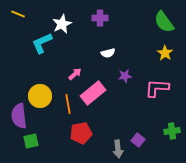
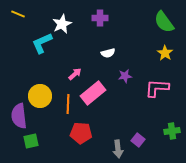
orange line: rotated 12 degrees clockwise
red pentagon: rotated 15 degrees clockwise
